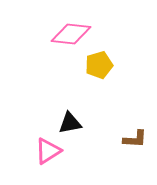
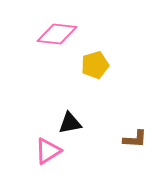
pink diamond: moved 14 px left
yellow pentagon: moved 4 px left
